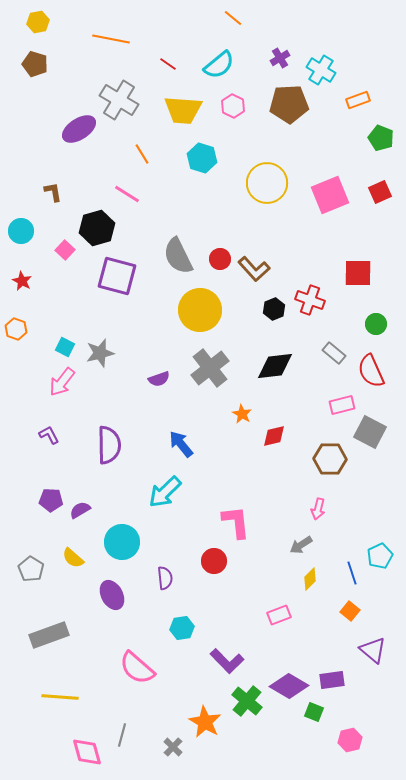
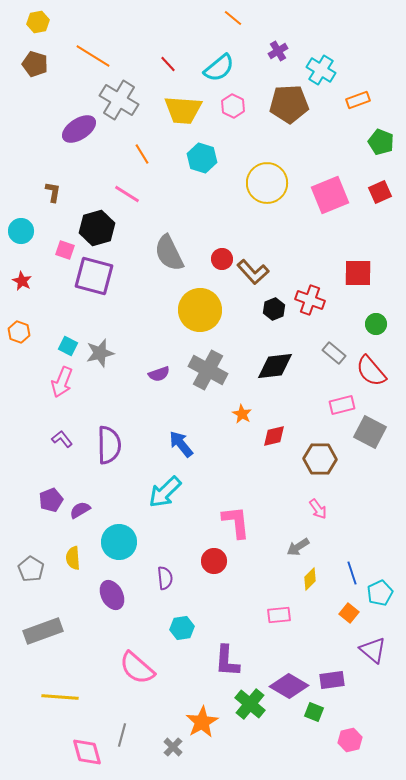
orange line at (111, 39): moved 18 px left, 17 px down; rotated 21 degrees clockwise
purple cross at (280, 58): moved 2 px left, 7 px up
red line at (168, 64): rotated 12 degrees clockwise
cyan semicircle at (219, 65): moved 3 px down
green pentagon at (381, 138): moved 4 px down
brown L-shape at (53, 192): rotated 20 degrees clockwise
pink square at (65, 250): rotated 24 degrees counterclockwise
gray semicircle at (178, 256): moved 9 px left, 3 px up
red circle at (220, 259): moved 2 px right
brown L-shape at (254, 269): moved 1 px left, 3 px down
purple square at (117, 276): moved 23 px left
orange hexagon at (16, 329): moved 3 px right, 3 px down
cyan square at (65, 347): moved 3 px right, 1 px up
gray cross at (210, 368): moved 2 px left, 2 px down; rotated 24 degrees counterclockwise
red semicircle at (371, 371): rotated 16 degrees counterclockwise
purple semicircle at (159, 379): moved 5 px up
pink arrow at (62, 382): rotated 16 degrees counterclockwise
purple L-shape at (49, 435): moved 13 px right, 4 px down; rotated 10 degrees counterclockwise
brown hexagon at (330, 459): moved 10 px left
purple pentagon at (51, 500): rotated 25 degrees counterclockwise
pink arrow at (318, 509): rotated 50 degrees counterclockwise
cyan circle at (122, 542): moved 3 px left
gray arrow at (301, 545): moved 3 px left, 2 px down
cyan pentagon at (380, 556): moved 37 px down
yellow semicircle at (73, 558): rotated 45 degrees clockwise
orange square at (350, 611): moved 1 px left, 2 px down
pink rectangle at (279, 615): rotated 15 degrees clockwise
gray rectangle at (49, 635): moved 6 px left, 4 px up
purple L-shape at (227, 661): rotated 48 degrees clockwise
green cross at (247, 701): moved 3 px right, 3 px down
orange star at (205, 722): moved 3 px left; rotated 12 degrees clockwise
